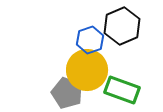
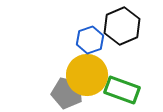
yellow circle: moved 5 px down
gray pentagon: rotated 8 degrees counterclockwise
